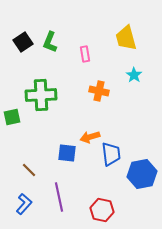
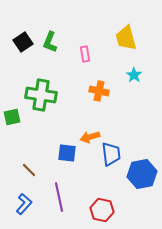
green cross: rotated 12 degrees clockwise
